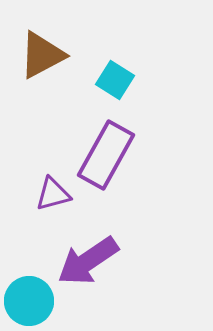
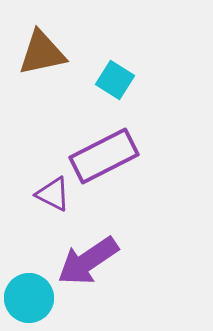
brown triangle: moved 2 px up; rotated 16 degrees clockwise
purple rectangle: moved 2 px left, 1 px down; rotated 34 degrees clockwise
purple triangle: rotated 42 degrees clockwise
cyan circle: moved 3 px up
